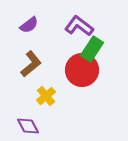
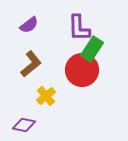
purple L-shape: moved 2 px down; rotated 128 degrees counterclockwise
purple diamond: moved 4 px left, 1 px up; rotated 50 degrees counterclockwise
